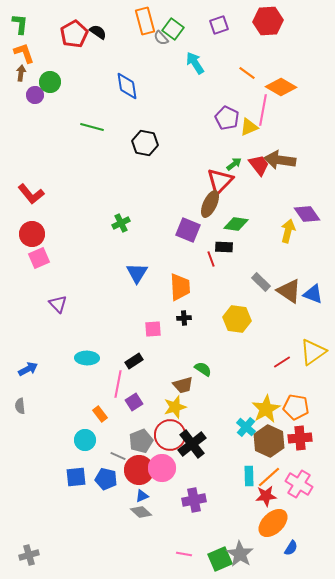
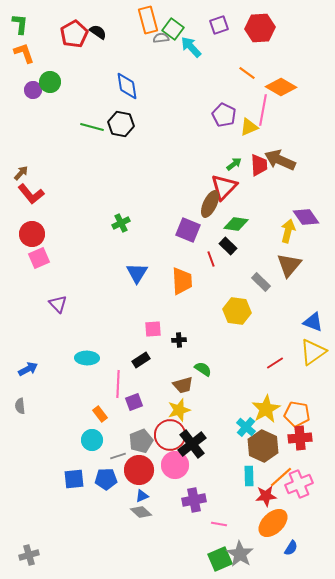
orange rectangle at (145, 21): moved 3 px right, 1 px up
red hexagon at (268, 21): moved 8 px left, 7 px down
gray semicircle at (161, 38): rotated 126 degrees clockwise
cyan arrow at (195, 63): moved 4 px left, 16 px up; rotated 10 degrees counterclockwise
brown arrow at (21, 73): moved 100 px down; rotated 35 degrees clockwise
purple circle at (35, 95): moved 2 px left, 5 px up
purple pentagon at (227, 118): moved 3 px left, 3 px up
black hexagon at (145, 143): moved 24 px left, 19 px up
brown arrow at (280, 160): rotated 16 degrees clockwise
red trapezoid at (259, 165): rotated 35 degrees clockwise
red triangle at (220, 181): moved 4 px right, 6 px down
purple diamond at (307, 214): moved 1 px left, 3 px down
black rectangle at (224, 247): moved 4 px right, 1 px up; rotated 42 degrees clockwise
orange trapezoid at (180, 287): moved 2 px right, 6 px up
brown triangle at (289, 291): moved 26 px up; rotated 36 degrees clockwise
blue triangle at (313, 294): moved 28 px down
black cross at (184, 318): moved 5 px left, 22 px down
yellow hexagon at (237, 319): moved 8 px up
black rectangle at (134, 361): moved 7 px right, 1 px up
red line at (282, 362): moved 7 px left, 1 px down
pink line at (118, 384): rotated 8 degrees counterclockwise
purple square at (134, 402): rotated 12 degrees clockwise
yellow star at (175, 407): moved 4 px right, 3 px down
orange pentagon at (296, 407): moved 1 px right, 7 px down
cyan circle at (85, 440): moved 7 px right
brown hexagon at (269, 441): moved 6 px left, 5 px down
gray line at (118, 456): rotated 42 degrees counterclockwise
pink circle at (162, 468): moved 13 px right, 3 px up
blue square at (76, 477): moved 2 px left, 2 px down
orange line at (269, 477): moved 12 px right
blue pentagon at (106, 479): rotated 15 degrees counterclockwise
pink cross at (299, 484): rotated 36 degrees clockwise
pink line at (184, 554): moved 35 px right, 30 px up
